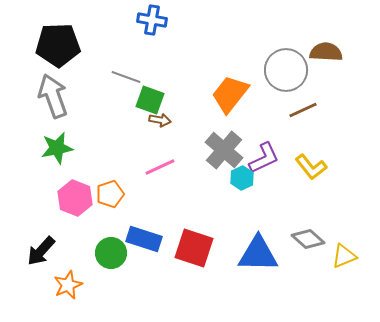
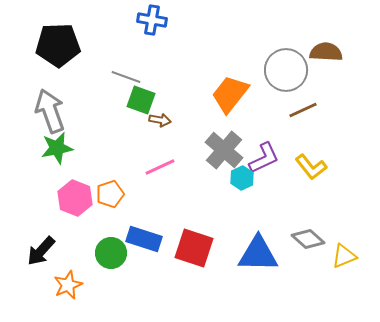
gray arrow: moved 3 px left, 15 px down
green square: moved 9 px left
